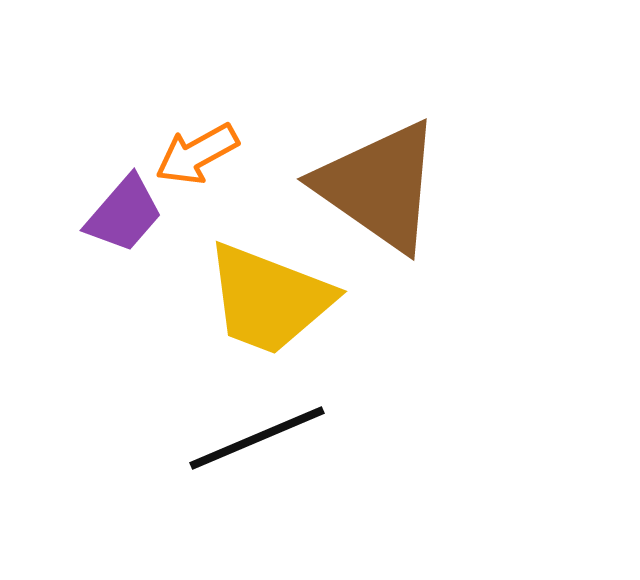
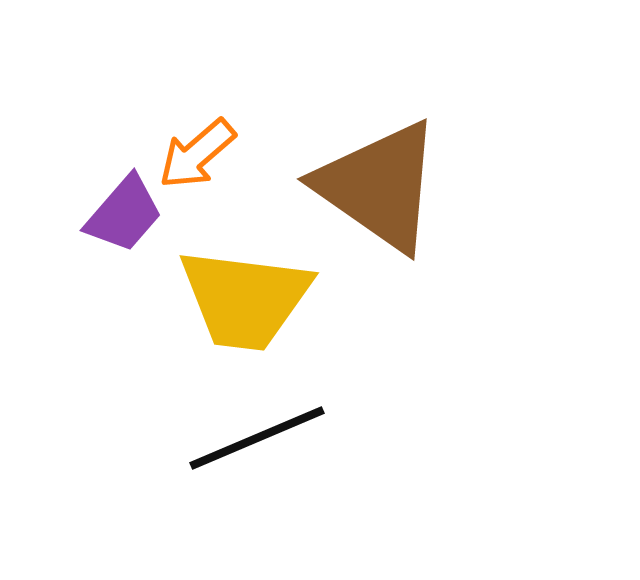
orange arrow: rotated 12 degrees counterclockwise
yellow trapezoid: moved 24 px left; rotated 14 degrees counterclockwise
